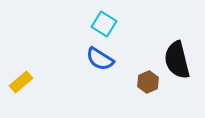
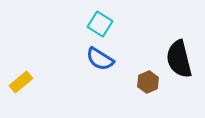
cyan square: moved 4 px left
black semicircle: moved 2 px right, 1 px up
